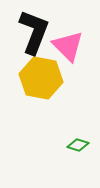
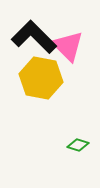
black L-shape: moved 5 px down; rotated 66 degrees counterclockwise
